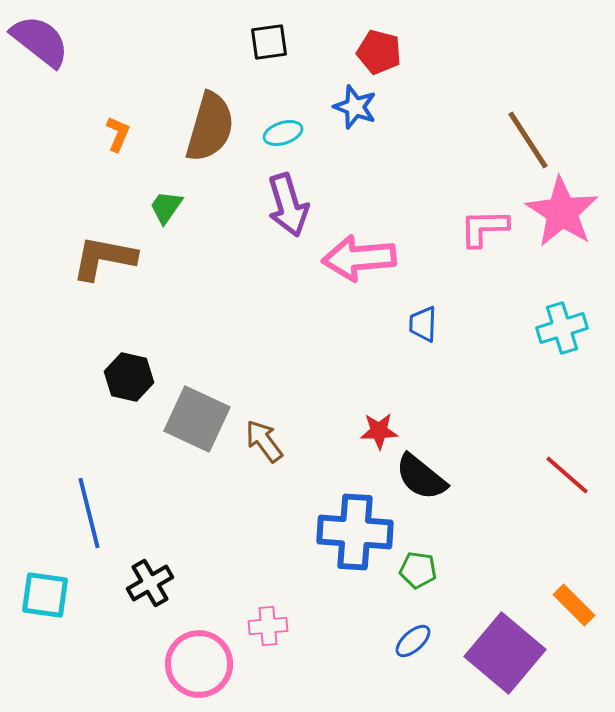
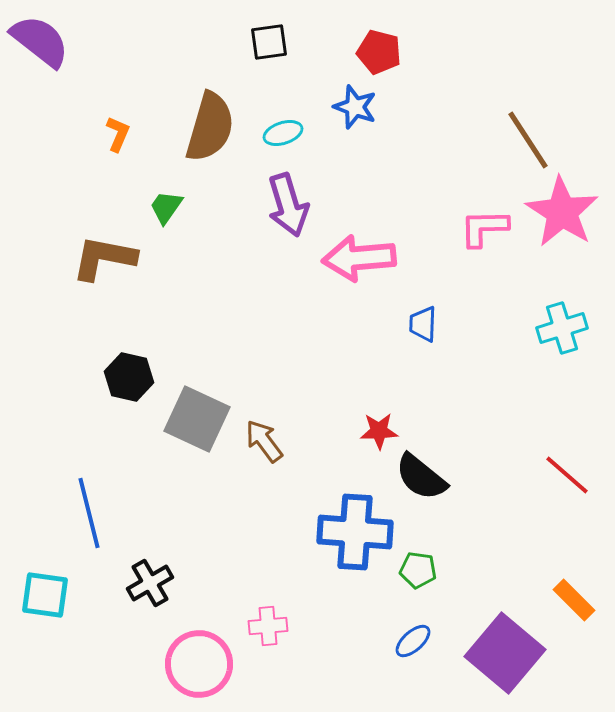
orange rectangle: moved 5 px up
